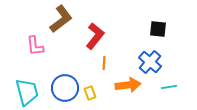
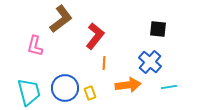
pink L-shape: rotated 20 degrees clockwise
cyan trapezoid: moved 2 px right
